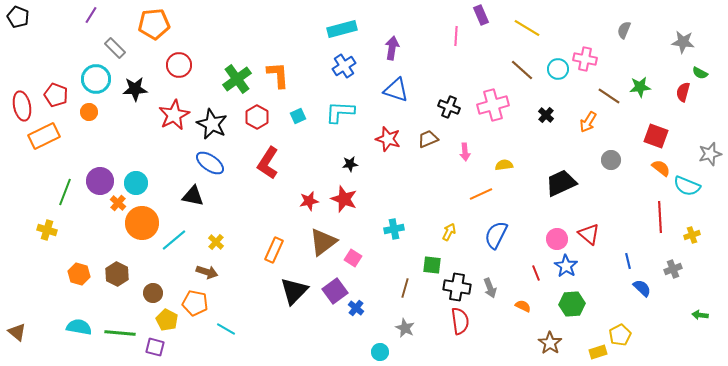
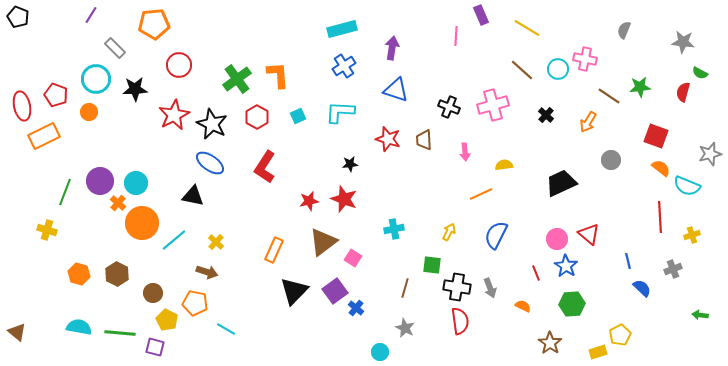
brown trapezoid at (428, 139): moved 4 px left, 1 px down; rotated 70 degrees counterclockwise
red L-shape at (268, 163): moved 3 px left, 4 px down
